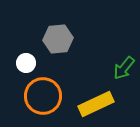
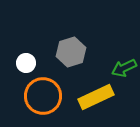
gray hexagon: moved 13 px right, 13 px down; rotated 12 degrees counterclockwise
green arrow: rotated 25 degrees clockwise
yellow rectangle: moved 7 px up
